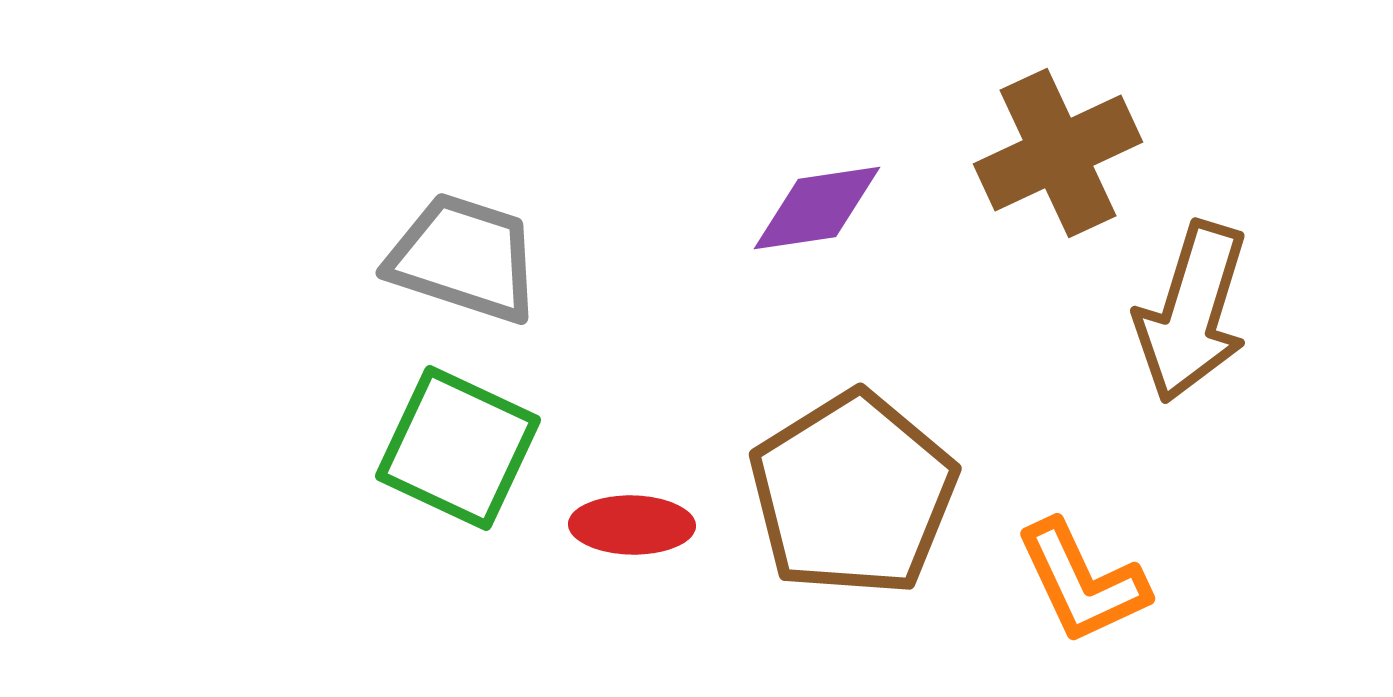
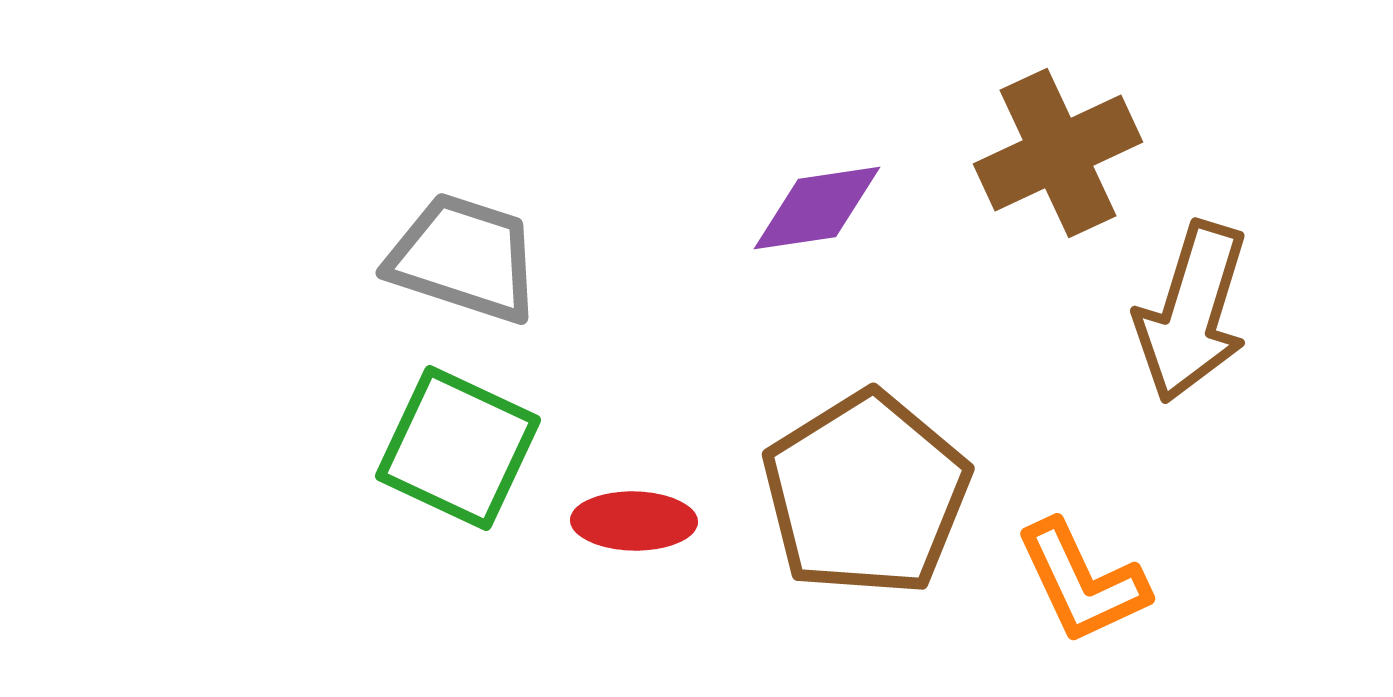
brown pentagon: moved 13 px right
red ellipse: moved 2 px right, 4 px up
